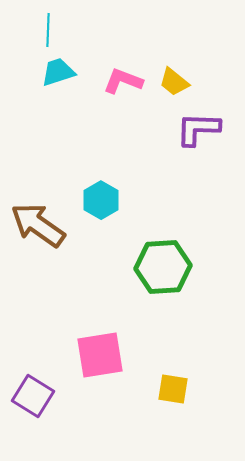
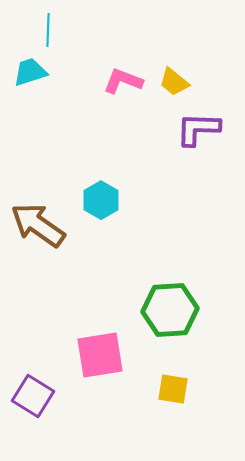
cyan trapezoid: moved 28 px left
green hexagon: moved 7 px right, 43 px down
